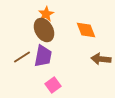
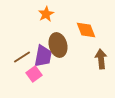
brown ellipse: moved 14 px right, 15 px down; rotated 15 degrees clockwise
brown arrow: rotated 78 degrees clockwise
pink square: moved 19 px left, 11 px up
